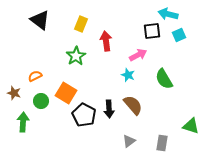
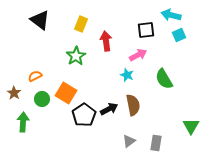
cyan arrow: moved 3 px right, 1 px down
black square: moved 6 px left, 1 px up
cyan star: moved 1 px left
brown star: rotated 16 degrees clockwise
green circle: moved 1 px right, 2 px up
brown semicircle: rotated 30 degrees clockwise
black arrow: rotated 114 degrees counterclockwise
black pentagon: rotated 10 degrees clockwise
green triangle: rotated 42 degrees clockwise
gray rectangle: moved 6 px left
